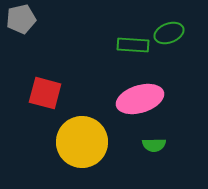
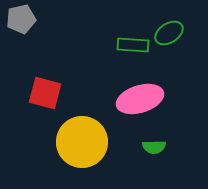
green ellipse: rotated 12 degrees counterclockwise
green semicircle: moved 2 px down
